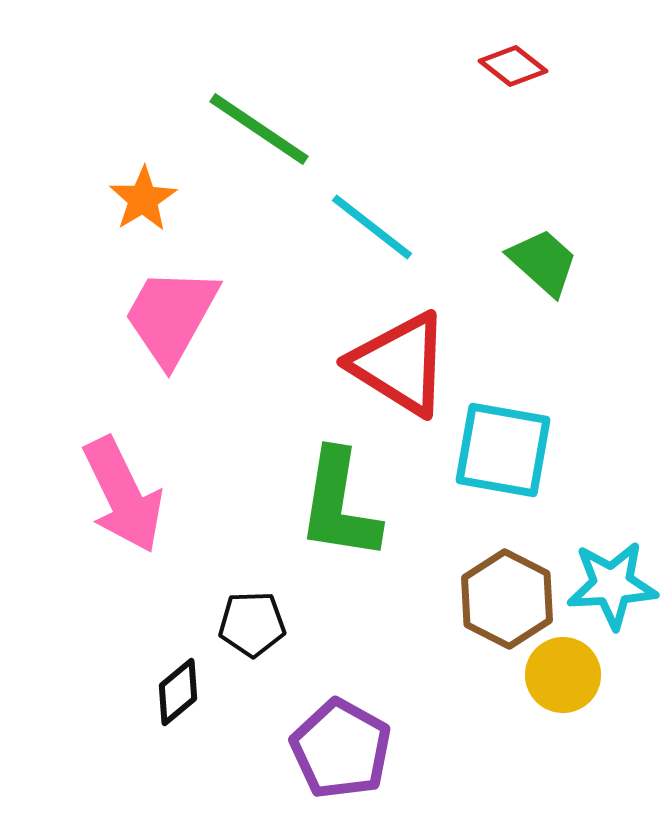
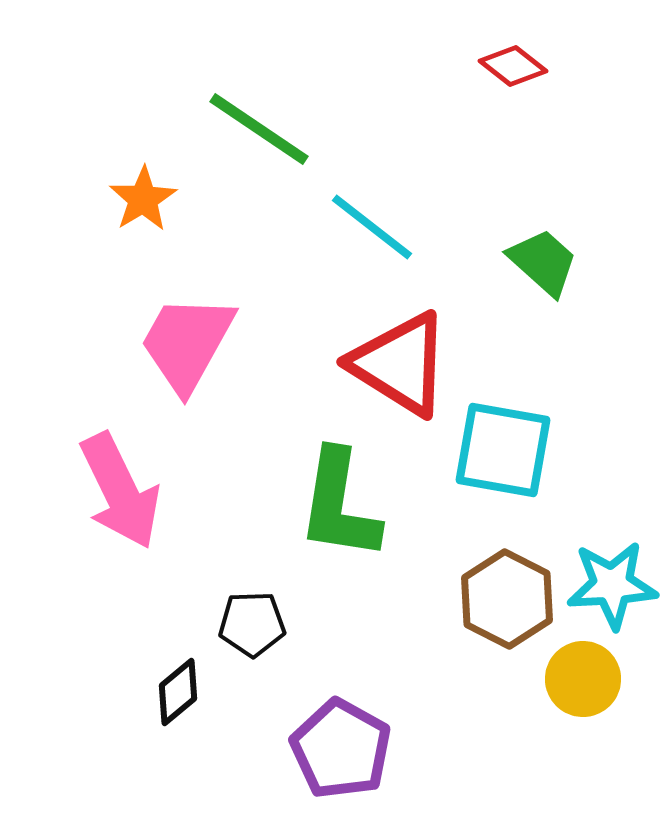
pink trapezoid: moved 16 px right, 27 px down
pink arrow: moved 3 px left, 4 px up
yellow circle: moved 20 px right, 4 px down
